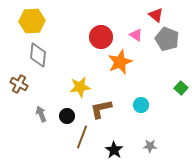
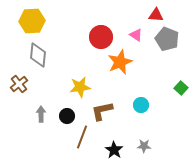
red triangle: rotated 35 degrees counterclockwise
brown cross: rotated 24 degrees clockwise
brown L-shape: moved 1 px right, 2 px down
gray arrow: rotated 21 degrees clockwise
gray star: moved 6 px left
